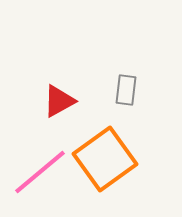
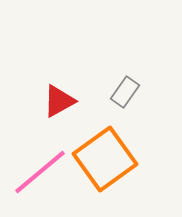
gray rectangle: moved 1 px left, 2 px down; rotated 28 degrees clockwise
